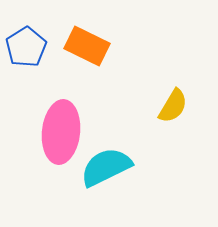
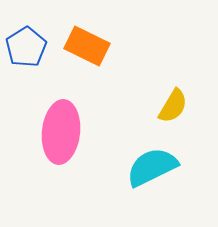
cyan semicircle: moved 46 px right
